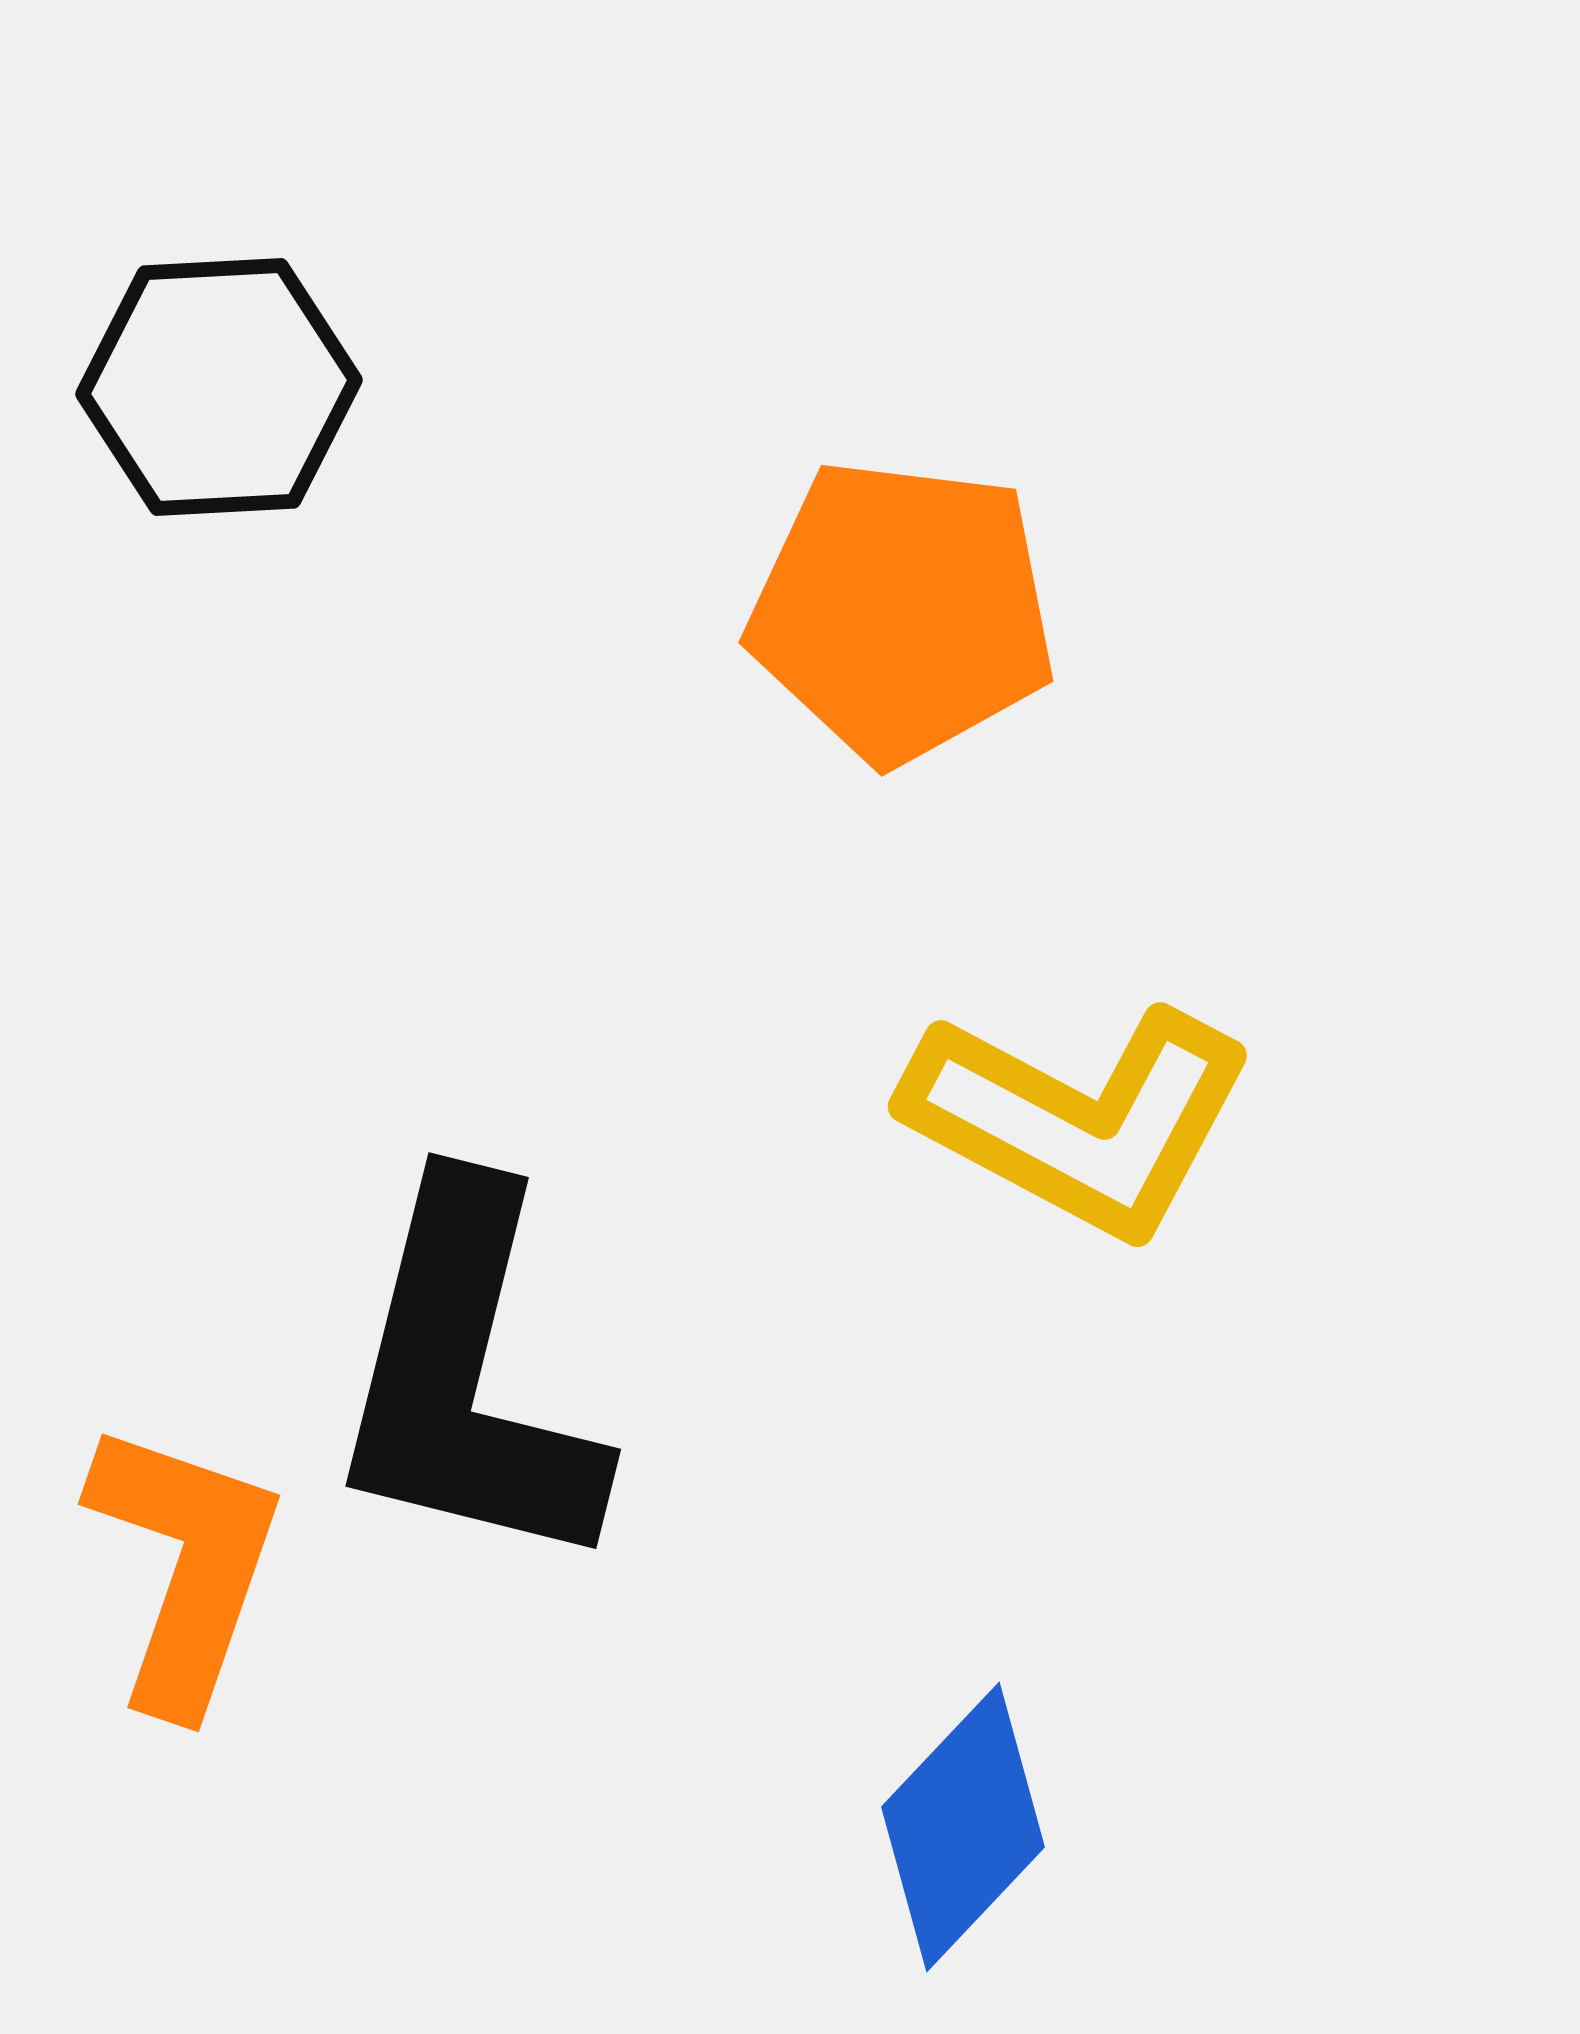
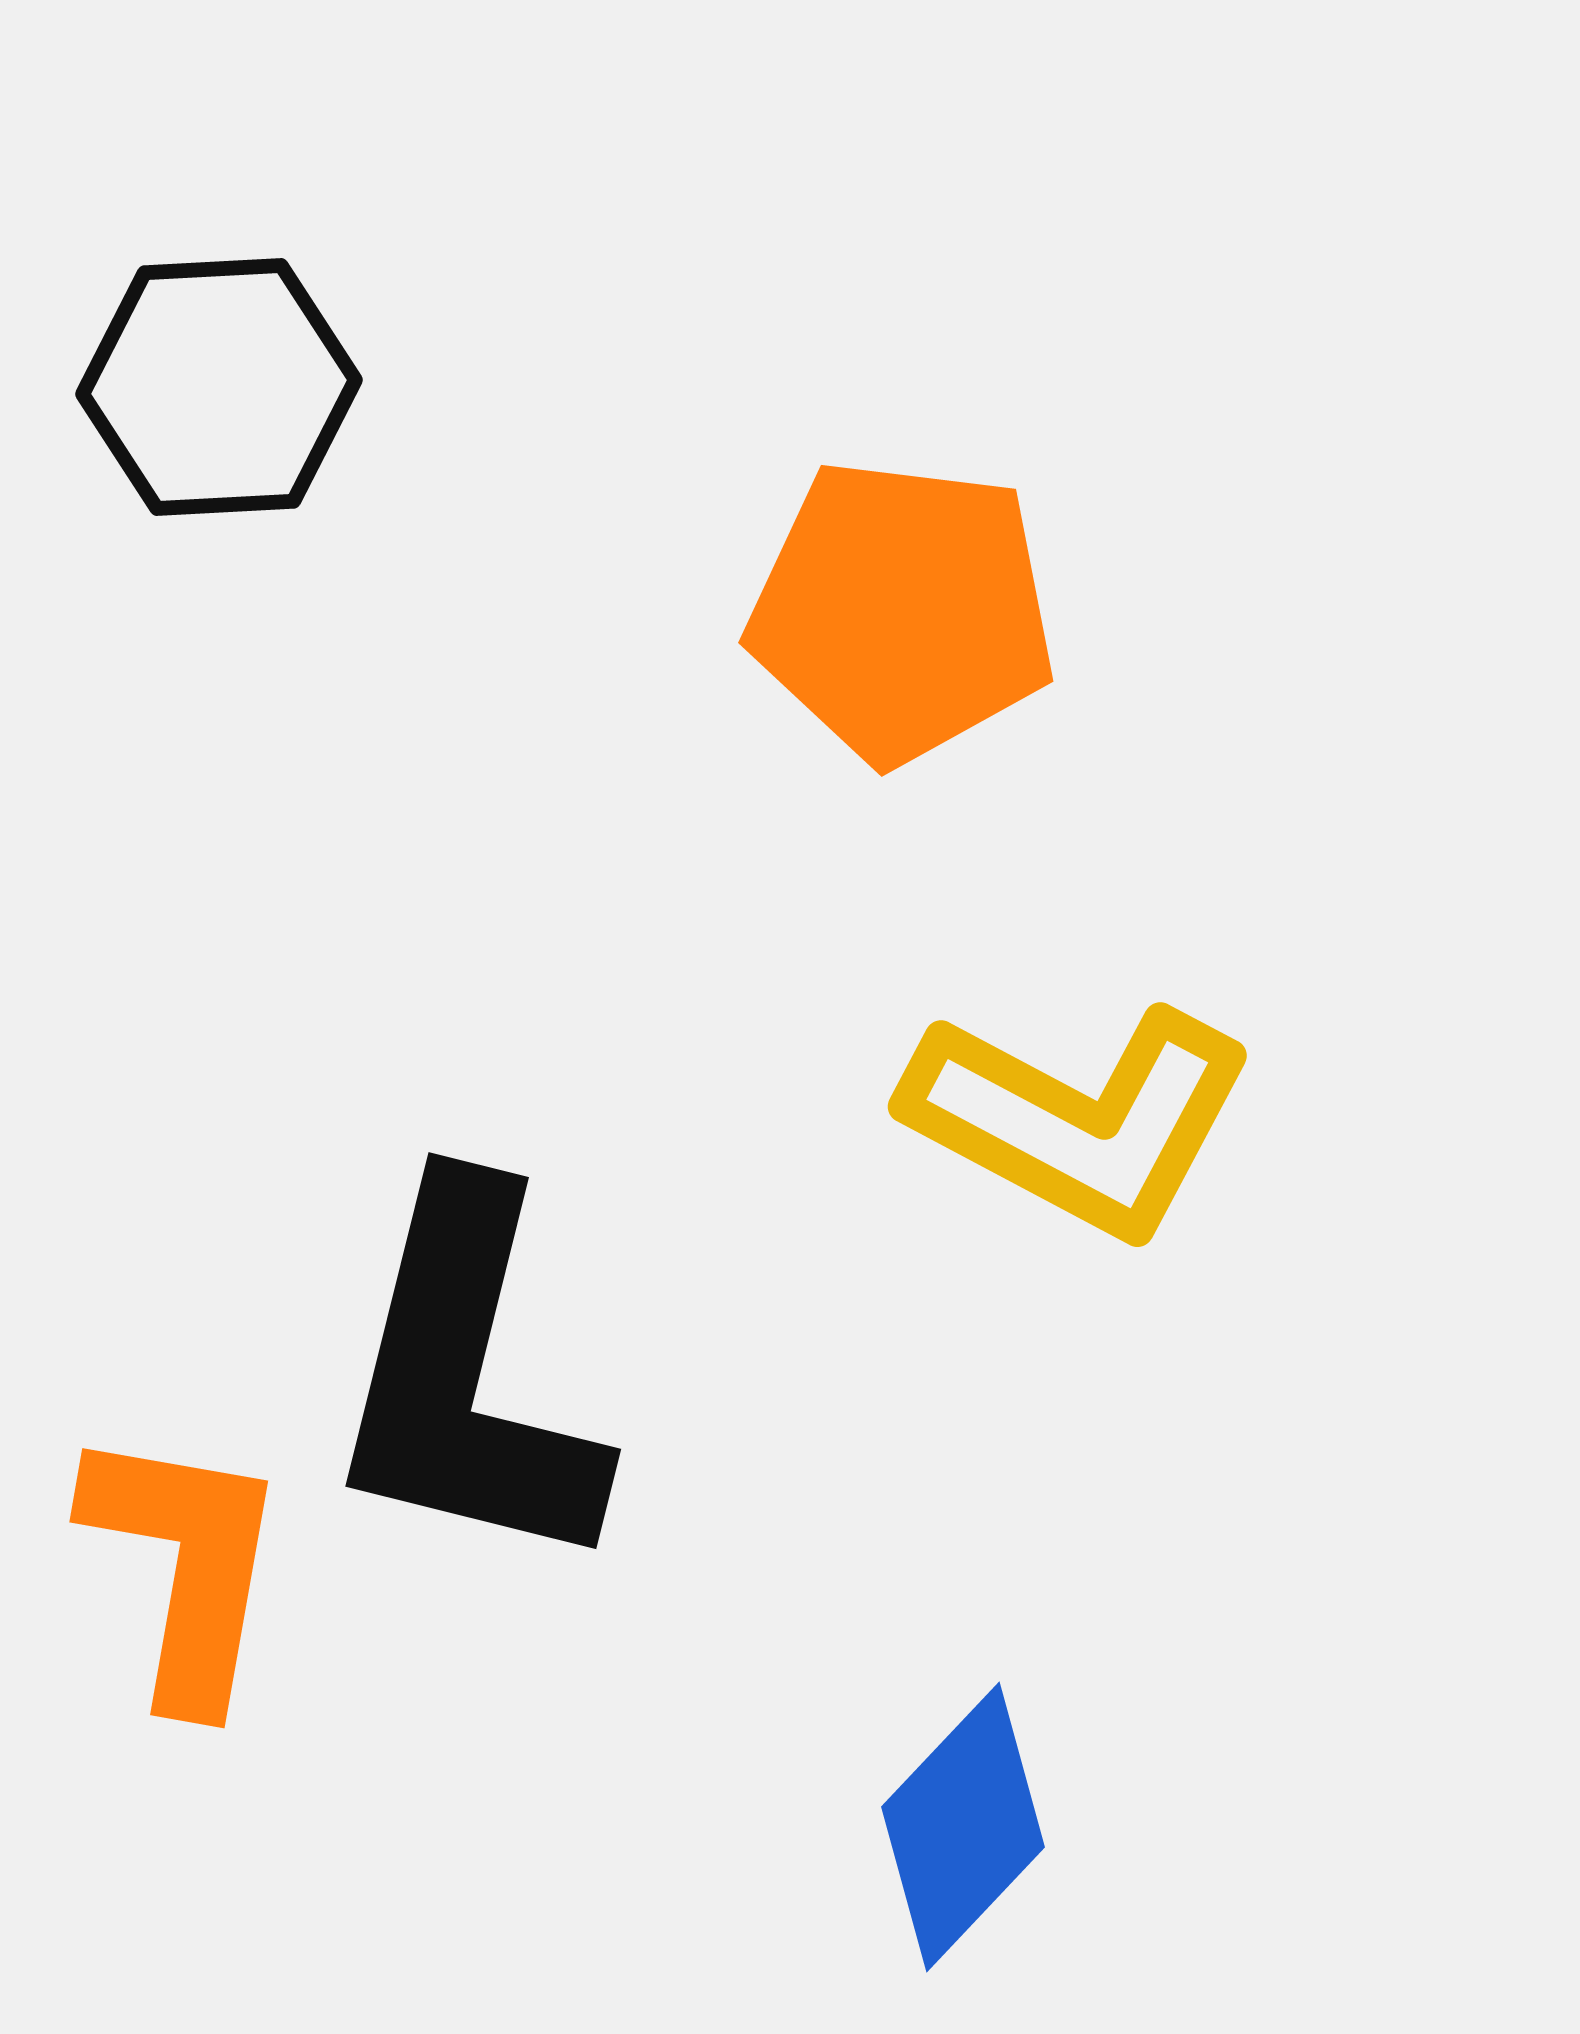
orange L-shape: rotated 9 degrees counterclockwise
